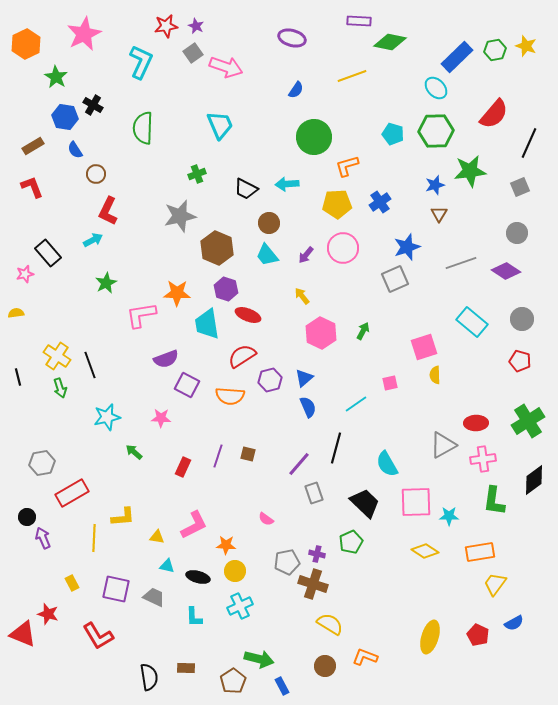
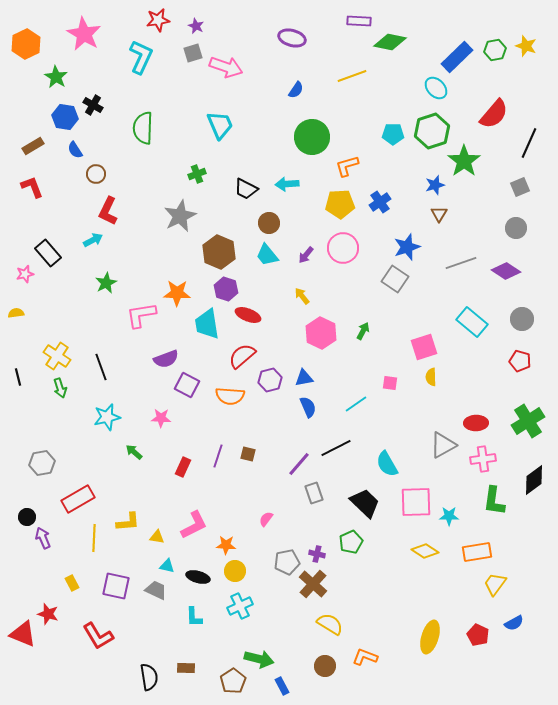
red star at (166, 26): moved 8 px left, 6 px up
pink star at (84, 34): rotated 16 degrees counterclockwise
gray square at (193, 53): rotated 18 degrees clockwise
cyan L-shape at (141, 62): moved 5 px up
green hexagon at (436, 131): moved 4 px left; rotated 16 degrees counterclockwise
cyan pentagon at (393, 134): rotated 15 degrees counterclockwise
green circle at (314, 137): moved 2 px left
green star at (470, 171): moved 6 px left, 10 px up; rotated 28 degrees counterclockwise
yellow pentagon at (337, 204): moved 3 px right
gray star at (180, 216): rotated 12 degrees counterclockwise
gray circle at (517, 233): moved 1 px left, 5 px up
brown hexagon at (217, 248): moved 2 px right, 4 px down
gray square at (395, 279): rotated 32 degrees counterclockwise
red semicircle at (242, 356): rotated 8 degrees counterclockwise
black line at (90, 365): moved 11 px right, 2 px down
yellow semicircle at (435, 375): moved 4 px left, 2 px down
blue triangle at (304, 378): rotated 30 degrees clockwise
pink square at (390, 383): rotated 21 degrees clockwise
black line at (336, 448): rotated 48 degrees clockwise
red rectangle at (72, 493): moved 6 px right, 6 px down
yellow L-shape at (123, 517): moved 5 px right, 5 px down
pink semicircle at (266, 519): rotated 91 degrees clockwise
orange rectangle at (480, 552): moved 3 px left
brown cross at (313, 584): rotated 24 degrees clockwise
purple square at (116, 589): moved 3 px up
gray trapezoid at (154, 597): moved 2 px right, 7 px up
